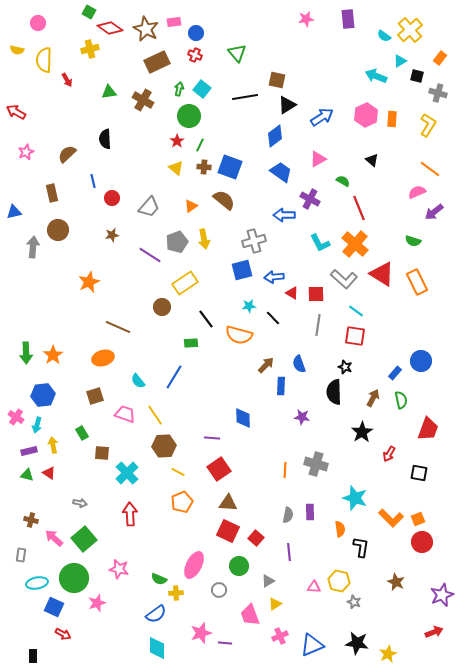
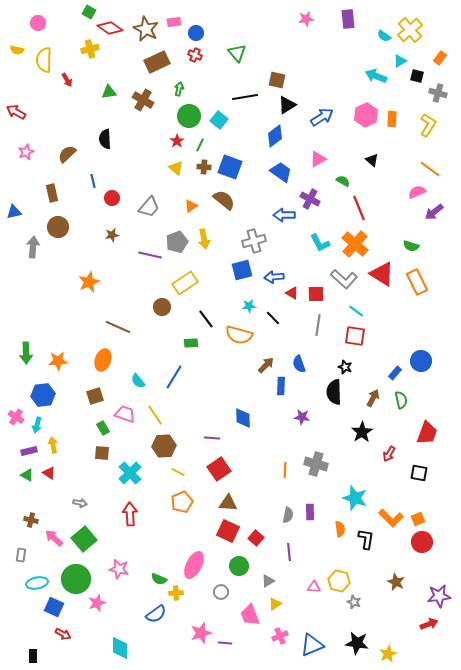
cyan square at (202, 89): moved 17 px right, 31 px down
brown circle at (58, 230): moved 3 px up
green semicircle at (413, 241): moved 2 px left, 5 px down
purple line at (150, 255): rotated 20 degrees counterclockwise
orange star at (53, 355): moved 5 px right, 6 px down; rotated 30 degrees clockwise
orange ellipse at (103, 358): moved 2 px down; rotated 55 degrees counterclockwise
red trapezoid at (428, 429): moved 1 px left, 4 px down
green rectangle at (82, 433): moved 21 px right, 5 px up
cyan cross at (127, 473): moved 3 px right
green triangle at (27, 475): rotated 16 degrees clockwise
black L-shape at (361, 547): moved 5 px right, 8 px up
green circle at (74, 578): moved 2 px right, 1 px down
gray circle at (219, 590): moved 2 px right, 2 px down
purple star at (442, 595): moved 3 px left, 1 px down; rotated 15 degrees clockwise
red arrow at (434, 632): moved 5 px left, 8 px up
cyan diamond at (157, 648): moved 37 px left
